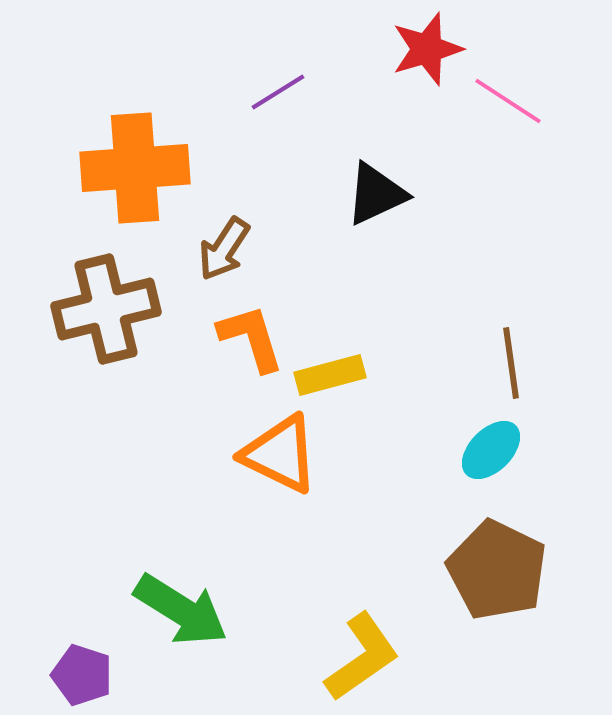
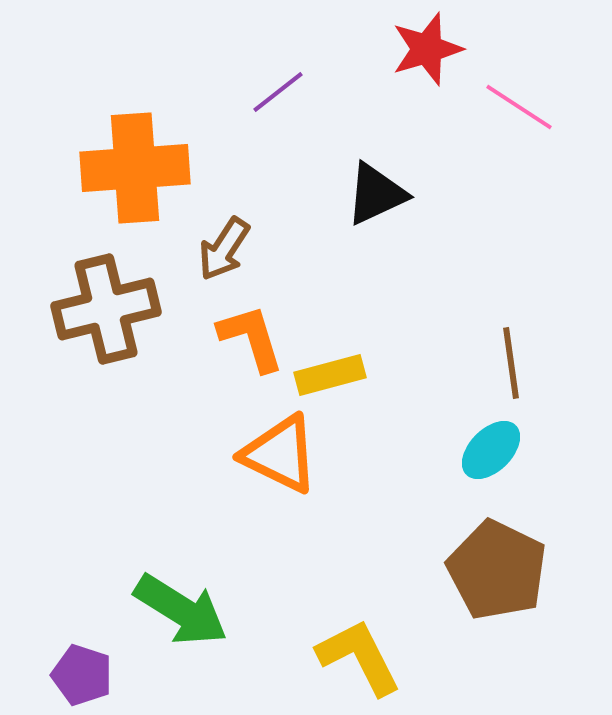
purple line: rotated 6 degrees counterclockwise
pink line: moved 11 px right, 6 px down
yellow L-shape: moved 3 px left; rotated 82 degrees counterclockwise
